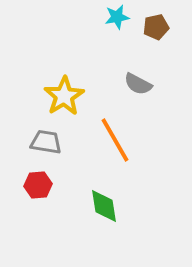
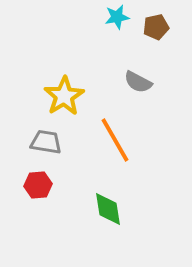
gray semicircle: moved 2 px up
green diamond: moved 4 px right, 3 px down
